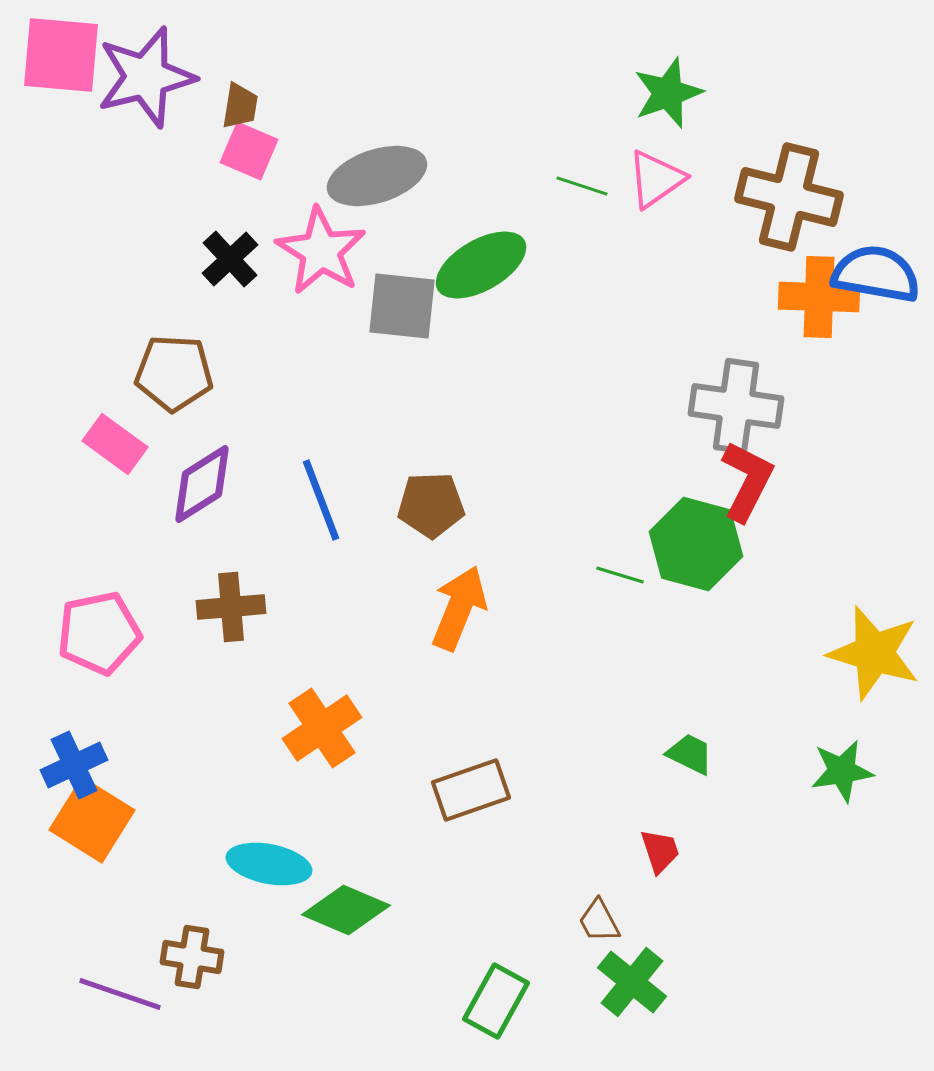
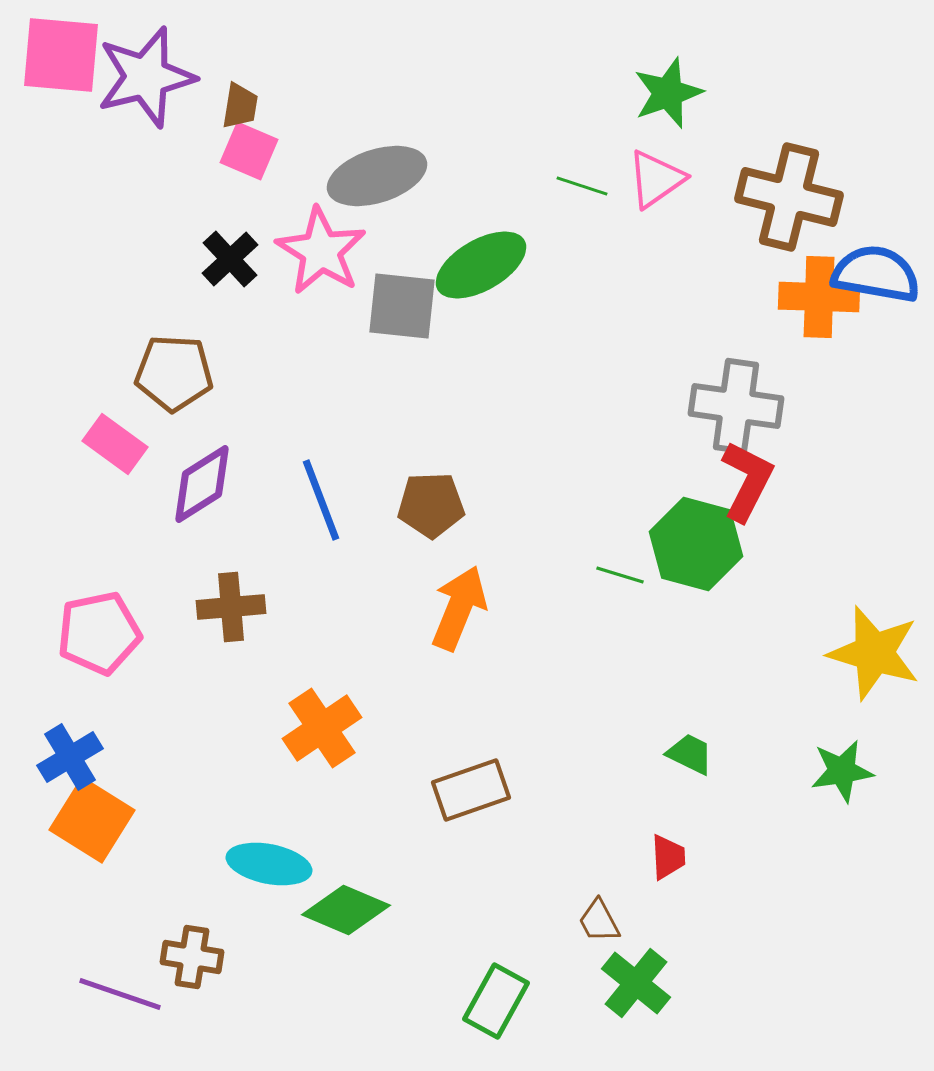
blue cross at (74, 765): moved 4 px left, 8 px up; rotated 6 degrees counterclockwise
red trapezoid at (660, 851): moved 8 px right, 6 px down; rotated 15 degrees clockwise
green cross at (632, 982): moved 4 px right, 1 px down
